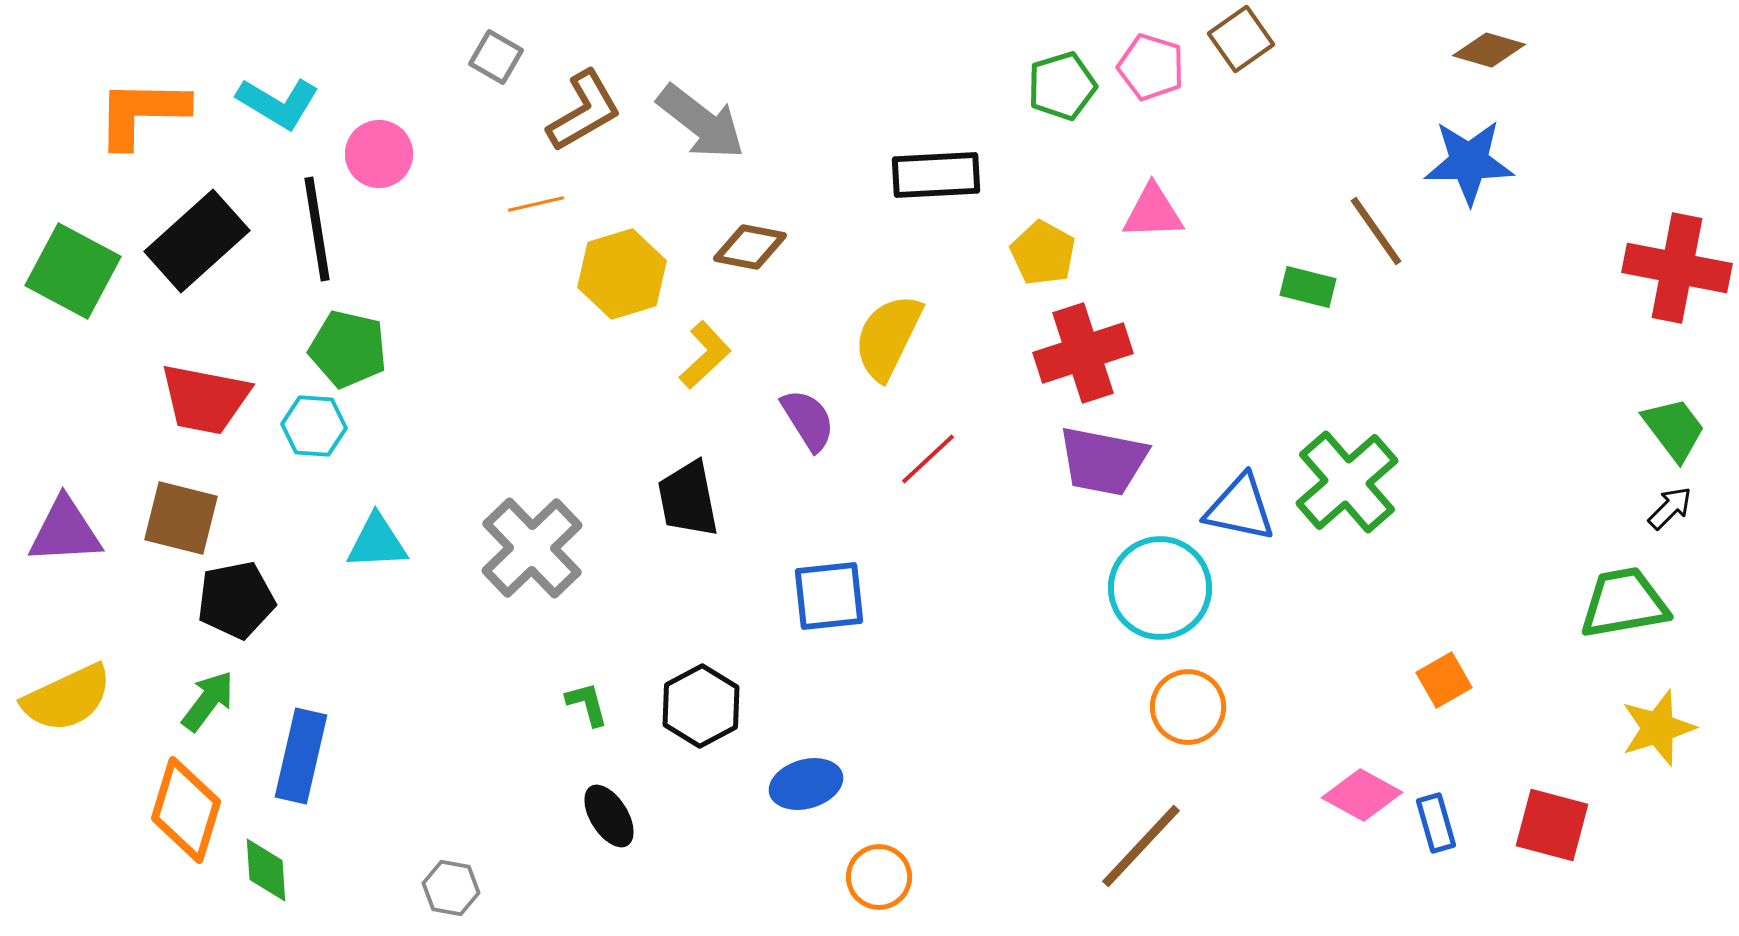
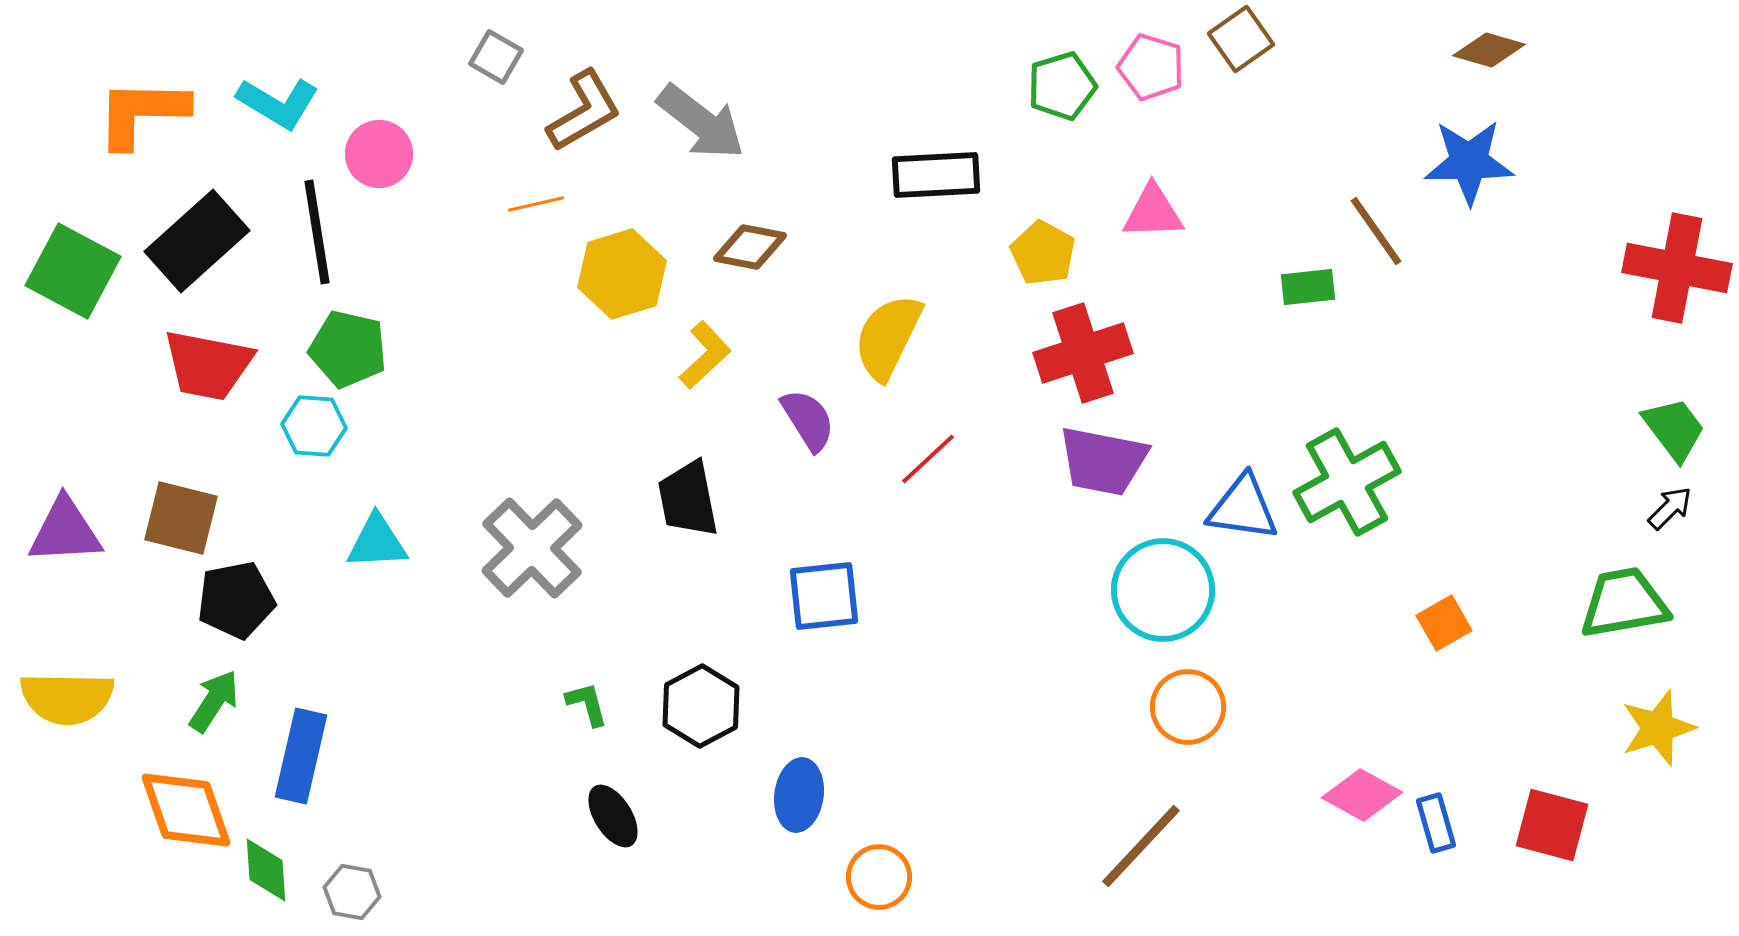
black line at (317, 229): moved 3 px down
green rectangle at (1308, 287): rotated 20 degrees counterclockwise
red trapezoid at (205, 399): moved 3 px right, 34 px up
green cross at (1347, 482): rotated 12 degrees clockwise
blue triangle at (1240, 508): moved 3 px right; rotated 4 degrees counterclockwise
cyan circle at (1160, 588): moved 3 px right, 2 px down
blue square at (829, 596): moved 5 px left
orange square at (1444, 680): moved 57 px up
yellow semicircle at (67, 698): rotated 26 degrees clockwise
green arrow at (208, 701): moved 6 px right; rotated 4 degrees counterclockwise
blue ellipse at (806, 784): moved 7 px left, 11 px down; rotated 66 degrees counterclockwise
orange diamond at (186, 810): rotated 36 degrees counterclockwise
black ellipse at (609, 816): moved 4 px right
gray hexagon at (451, 888): moved 99 px left, 4 px down
